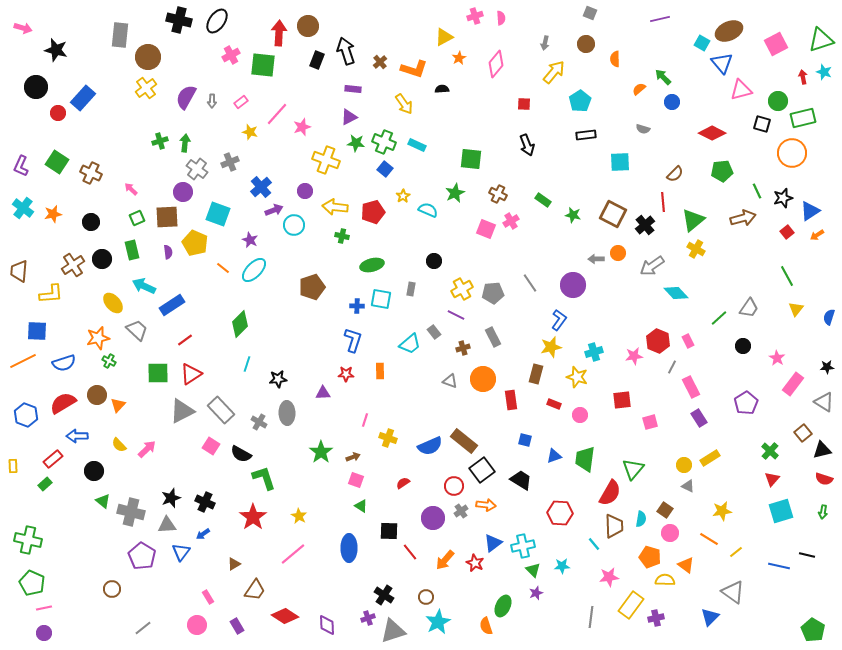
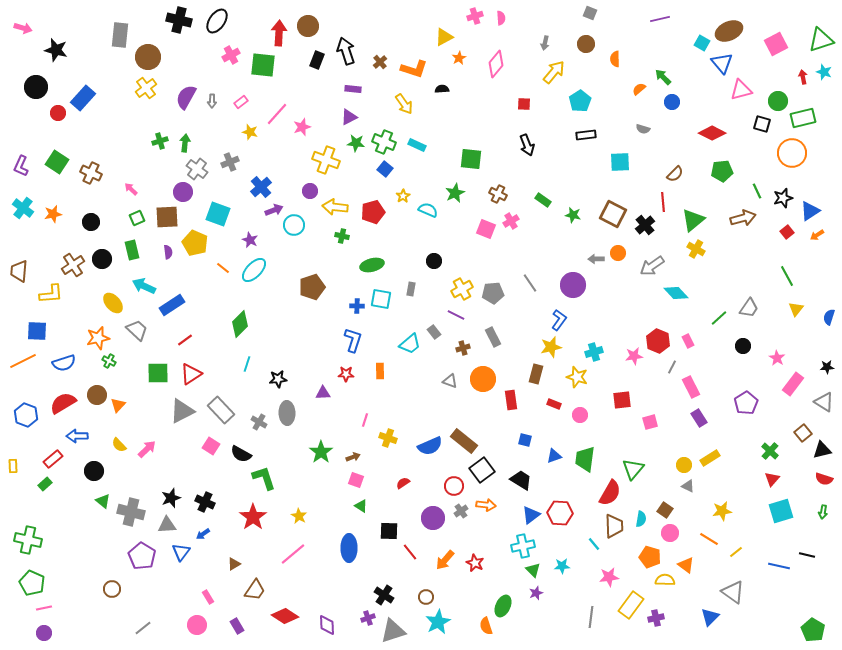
purple circle at (305, 191): moved 5 px right
blue triangle at (493, 543): moved 38 px right, 28 px up
